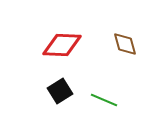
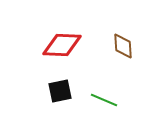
brown diamond: moved 2 px left, 2 px down; rotated 12 degrees clockwise
black square: rotated 20 degrees clockwise
